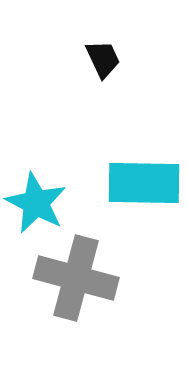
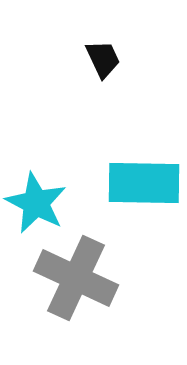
gray cross: rotated 10 degrees clockwise
